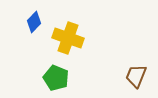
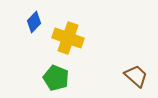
brown trapezoid: rotated 110 degrees clockwise
